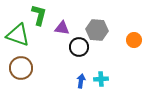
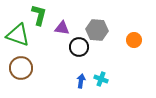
cyan cross: rotated 24 degrees clockwise
